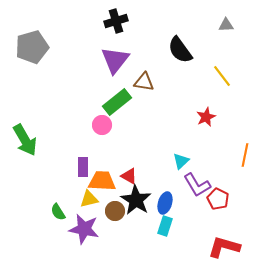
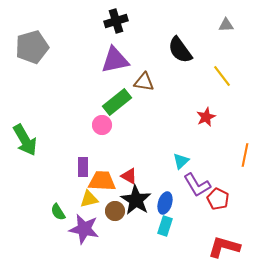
purple triangle: rotated 40 degrees clockwise
